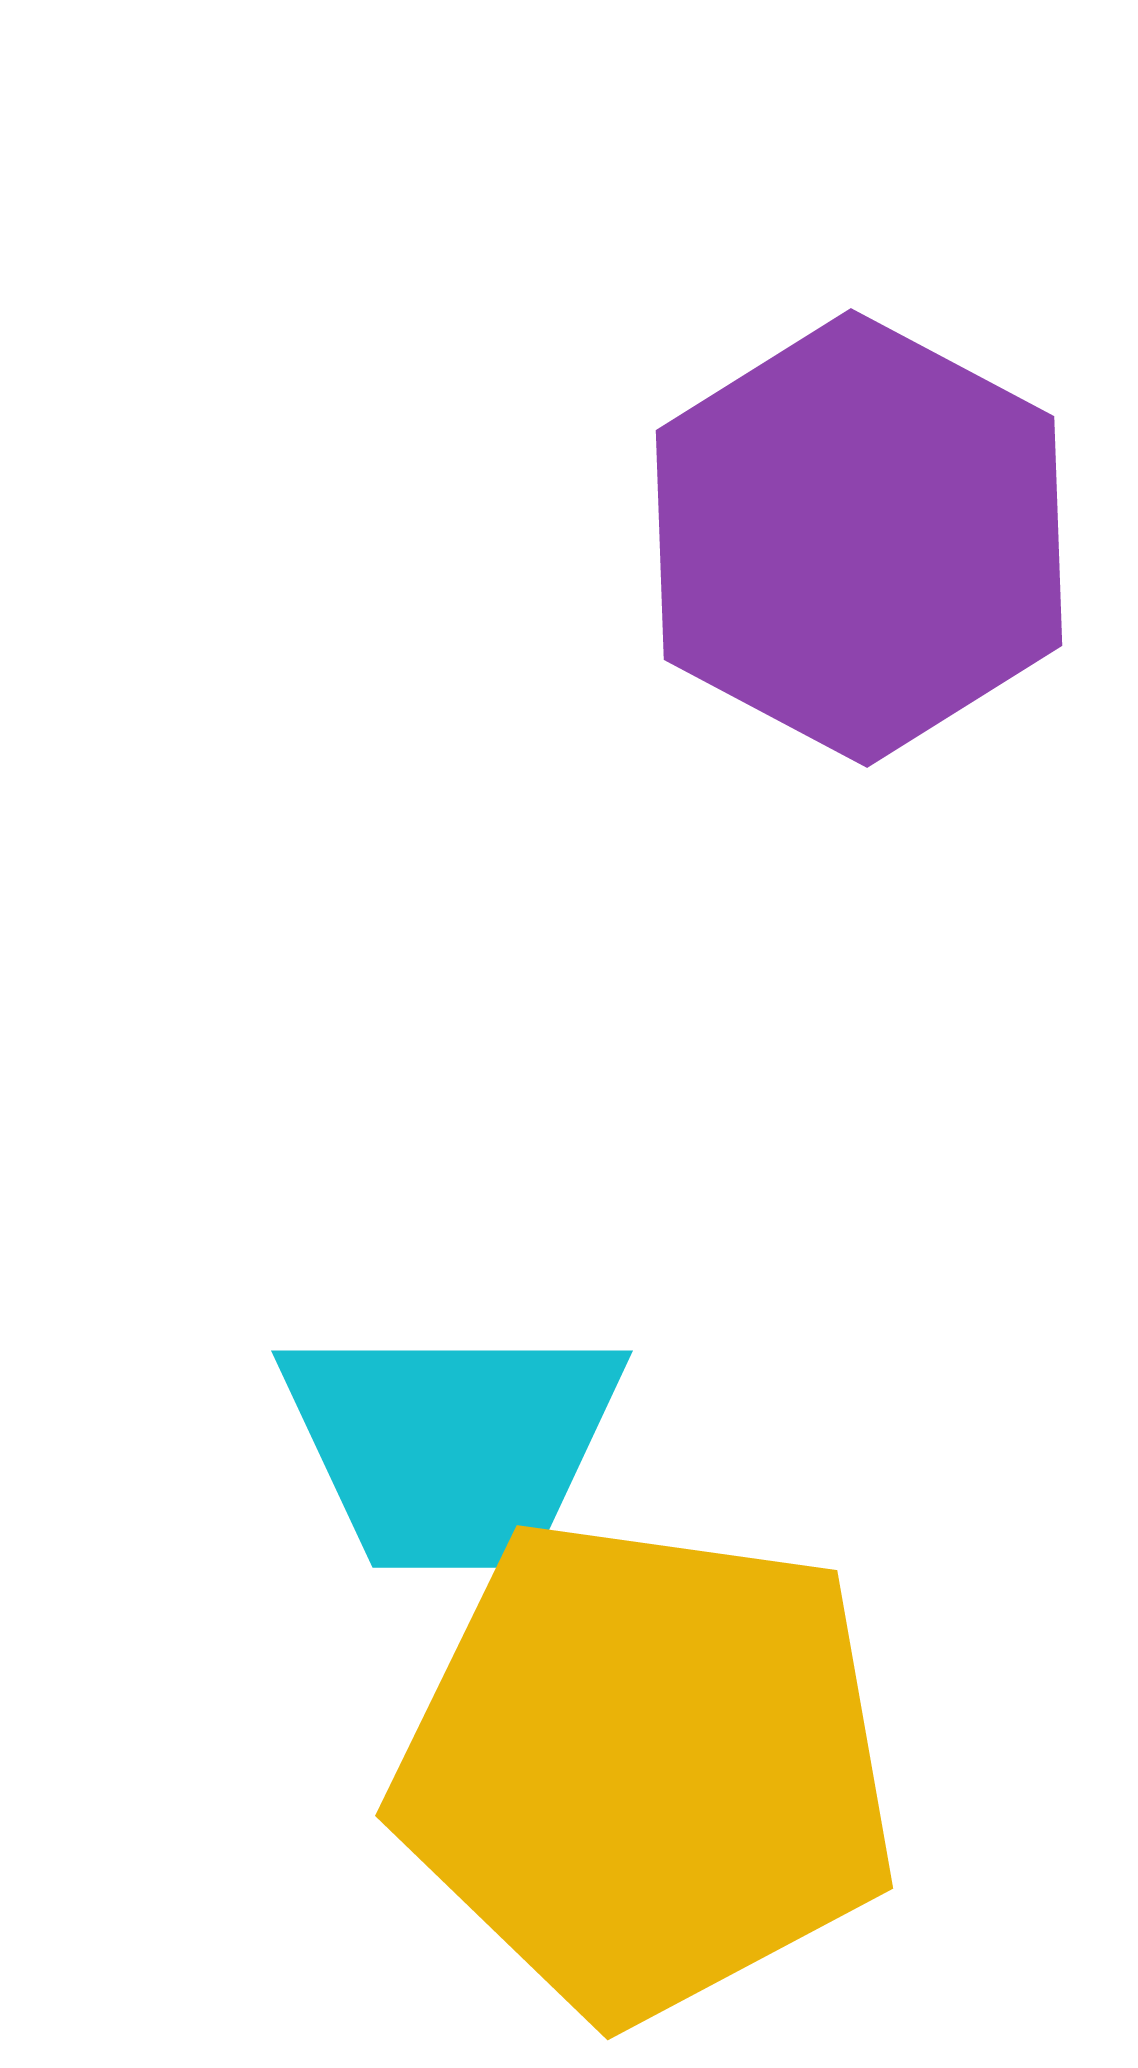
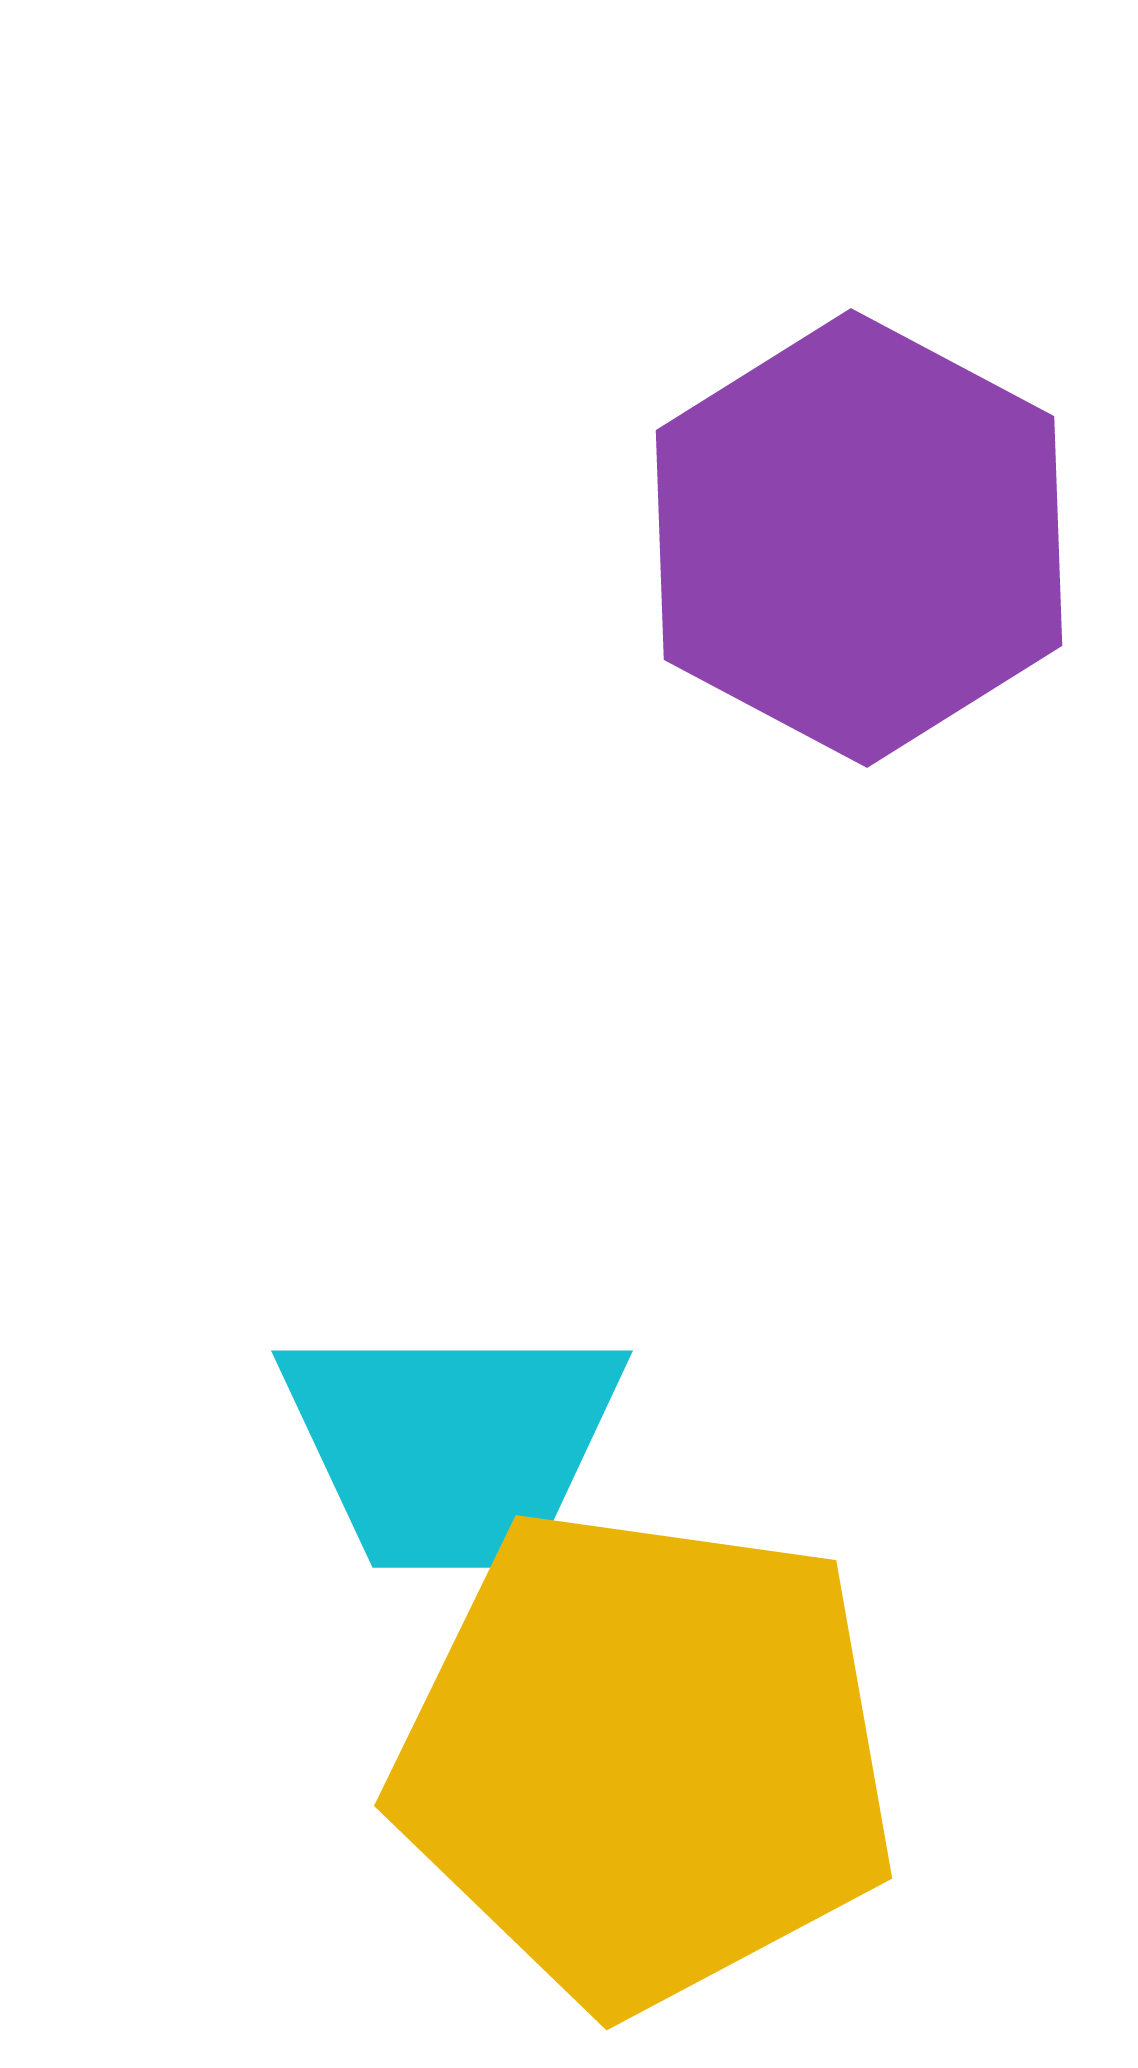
yellow pentagon: moved 1 px left, 10 px up
